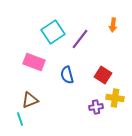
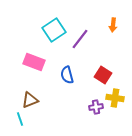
cyan square: moved 1 px right, 2 px up
